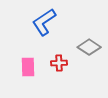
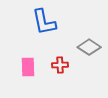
blue L-shape: rotated 68 degrees counterclockwise
red cross: moved 1 px right, 2 px down
